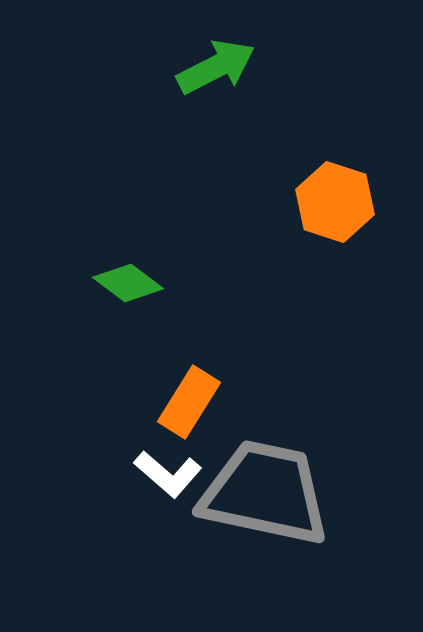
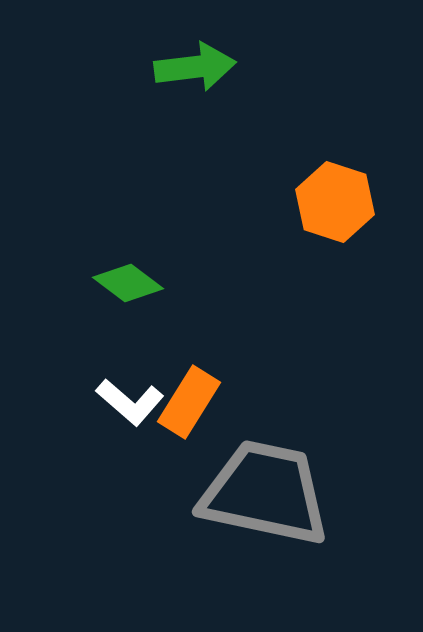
green arrow: moved 21 px left; rotated 20 degrees clockwise
white L-shape: moved 38 px left, 72 px up
